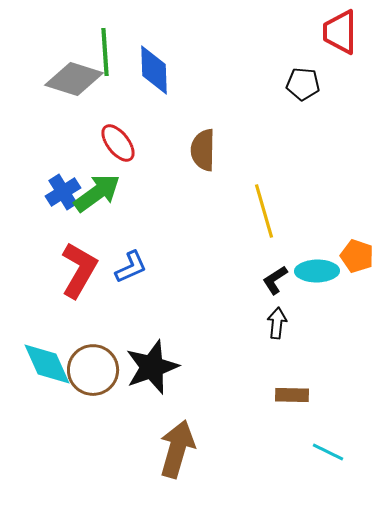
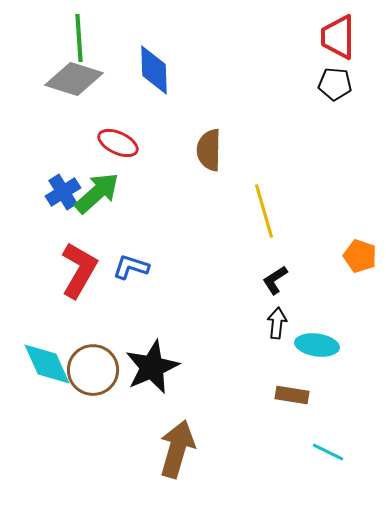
red trapezoid: moved 2 px left, 5 px down
green line: moved 26 px left, 14 px up
black pentagon: moved 32 px right
red ellipse: rotated 27 degrees counterclockwise
brown semicircle: moved 6 px right
green arrow: rotated 6 degrees counterclockwise
orange pentagon: moved 3 px right
blue L-shape: rotated 138 degrees counterclockwise
cyan ellipse: moved 74 px down; rotated 9 degrees clockwise
black star: rotated 4 degrees counterclockwise
brown rectangle: rotated 8 degrees clockwise
